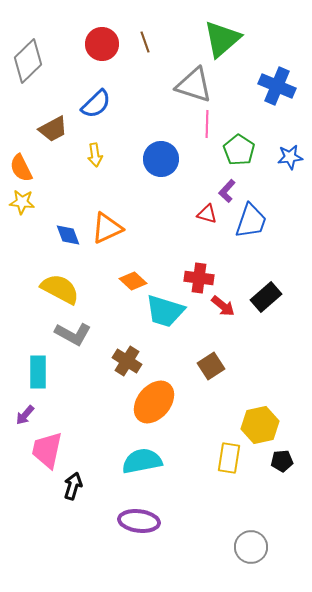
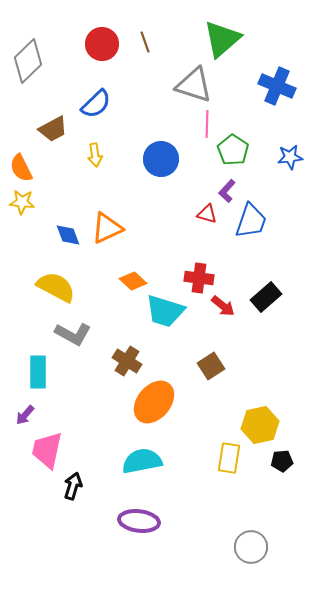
green pentagon: moved 6 px left
yellow semicircle: moved 4 px left, 2 px up
